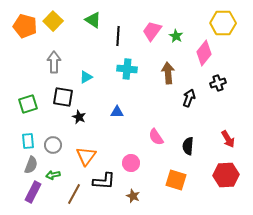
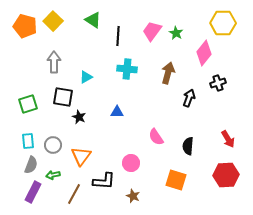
green star: moved 3 px up
brown arrow: rotated 20 degrees clockwise
orange triangle: moved 5 px left
